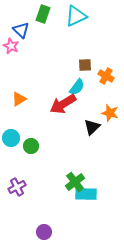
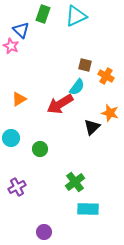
brown square: rotated 16 degrees clockwise
red arrow: moved 3 px left
green circle: moved 9 px right, 3 px down
cyan rectangle: moved 2 px right, 15 px down
